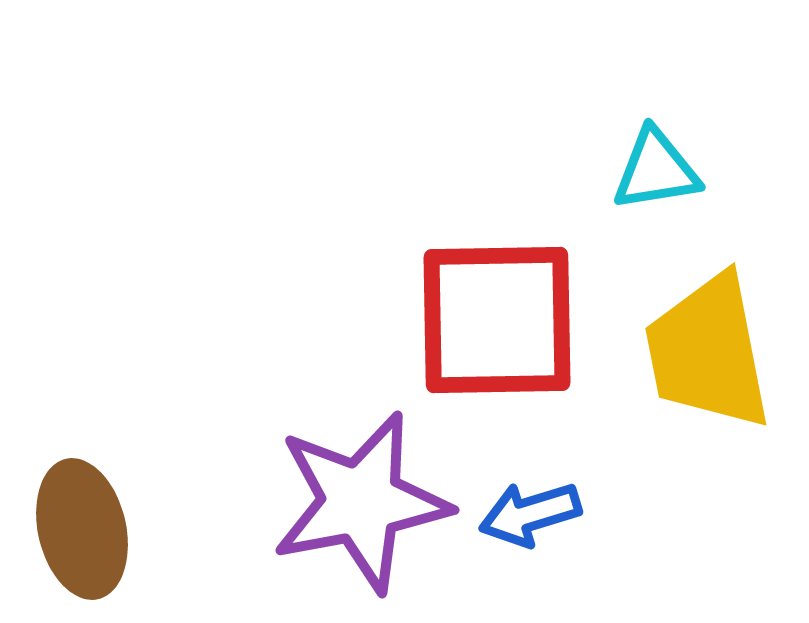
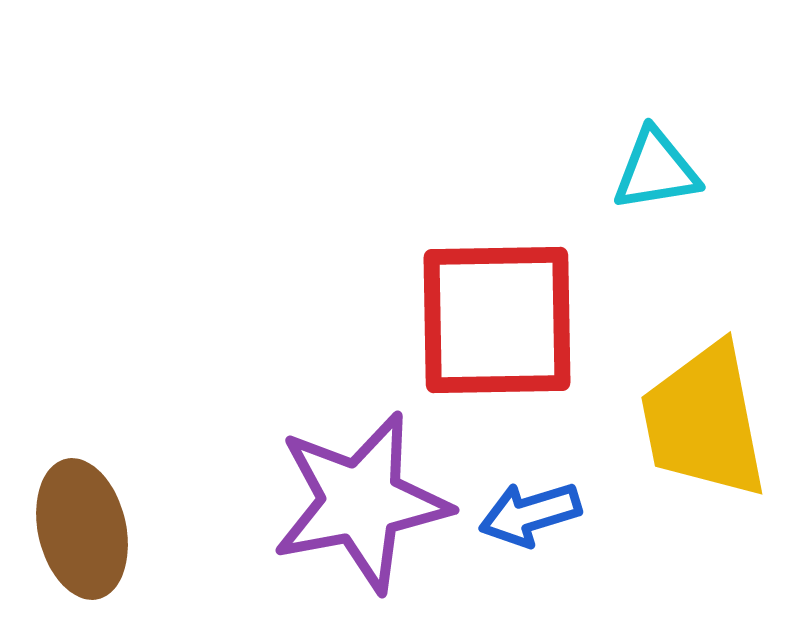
yellow trapezoid: moved 4 px left, 69 px down
